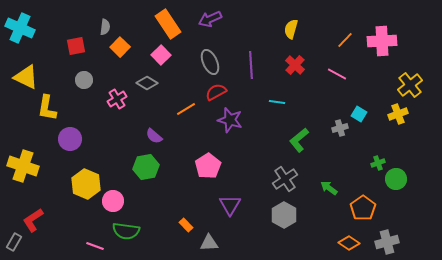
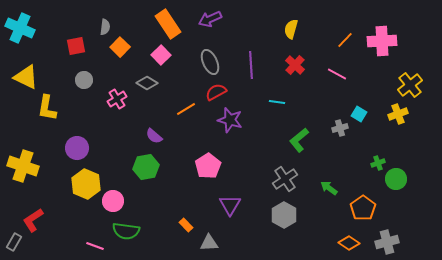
purple circle at (70, 139): moved 7 px right, 9 px down
